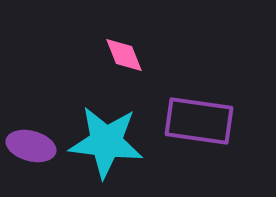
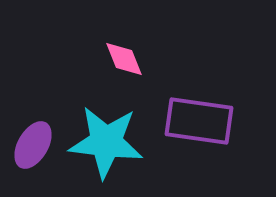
pink diamond: moved 4 px down
purple ellipse: moved 2 px right, 1 px up; rotated 75 degrees counterclockwise
